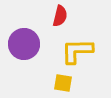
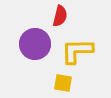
purple circle: moved 11 px right
